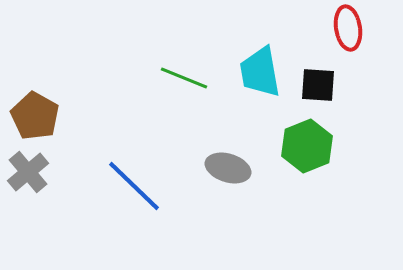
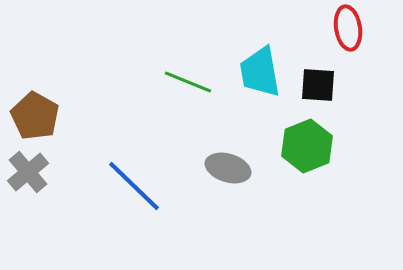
green line: moved 4 px right, 4 px down
